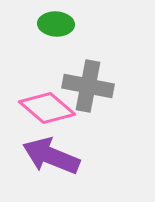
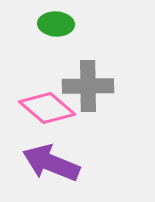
gray cross: rotated 12 degrees counterclockwise
purple arrow: moved 7 px down
